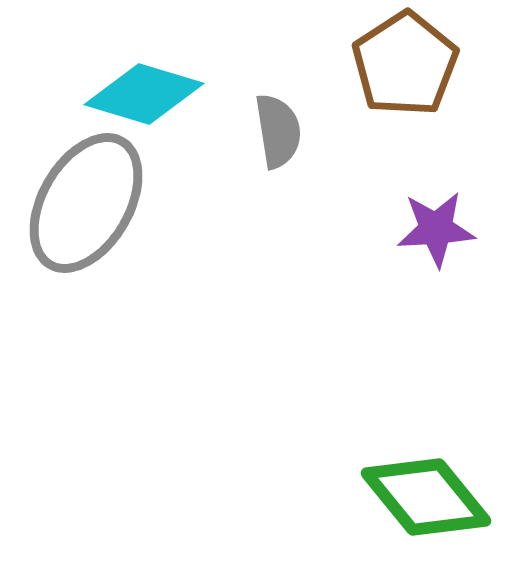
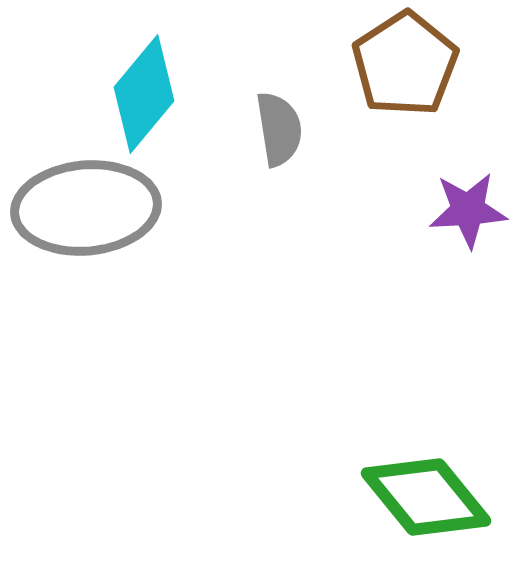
cyan diamond: rotated 67 degrees counterclockwise
gray semicircle: moved 1 px right, 2 px up
gray ellipse: moved 5 px down; rotated 55 degrees clockwise
purple star: moved 32 px right, 19 px up
